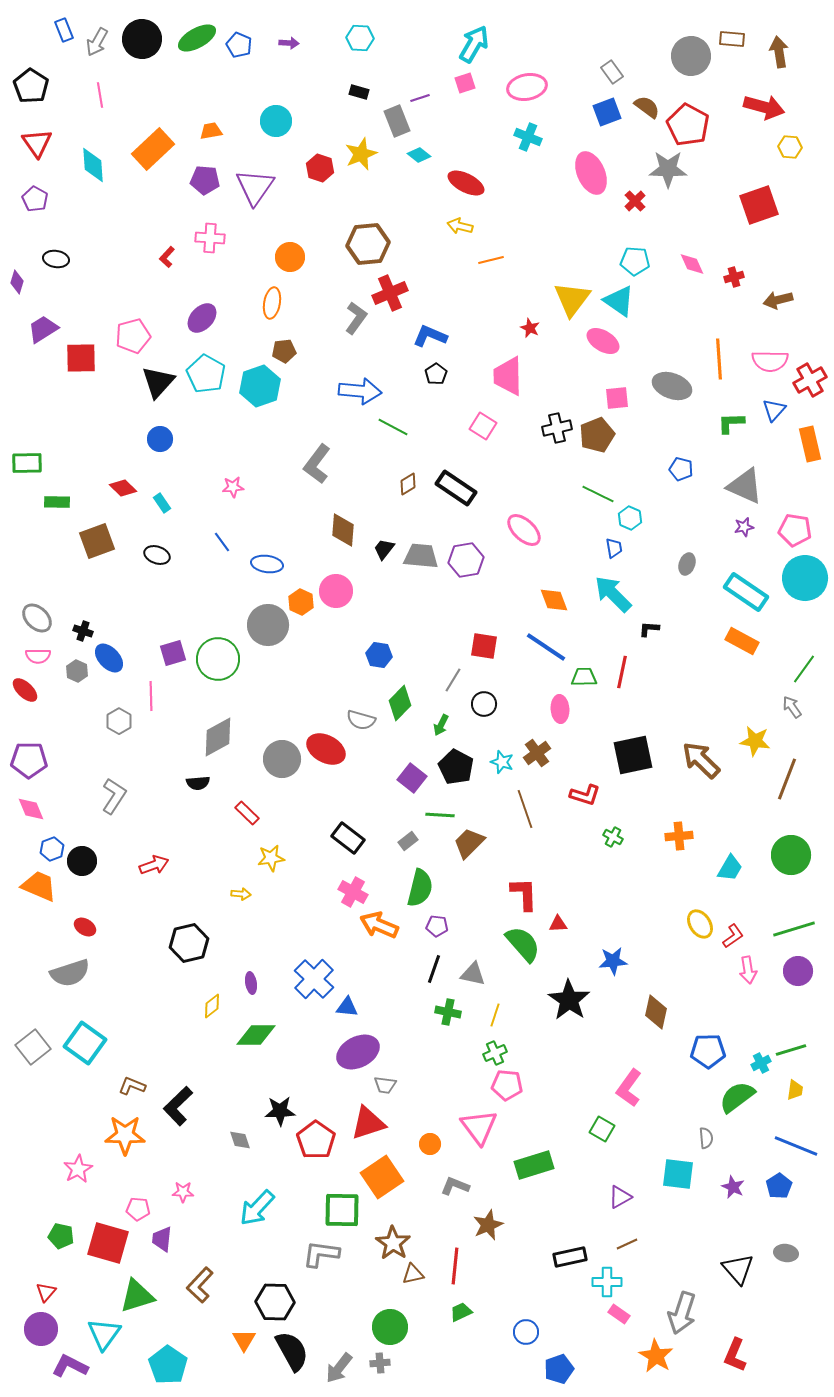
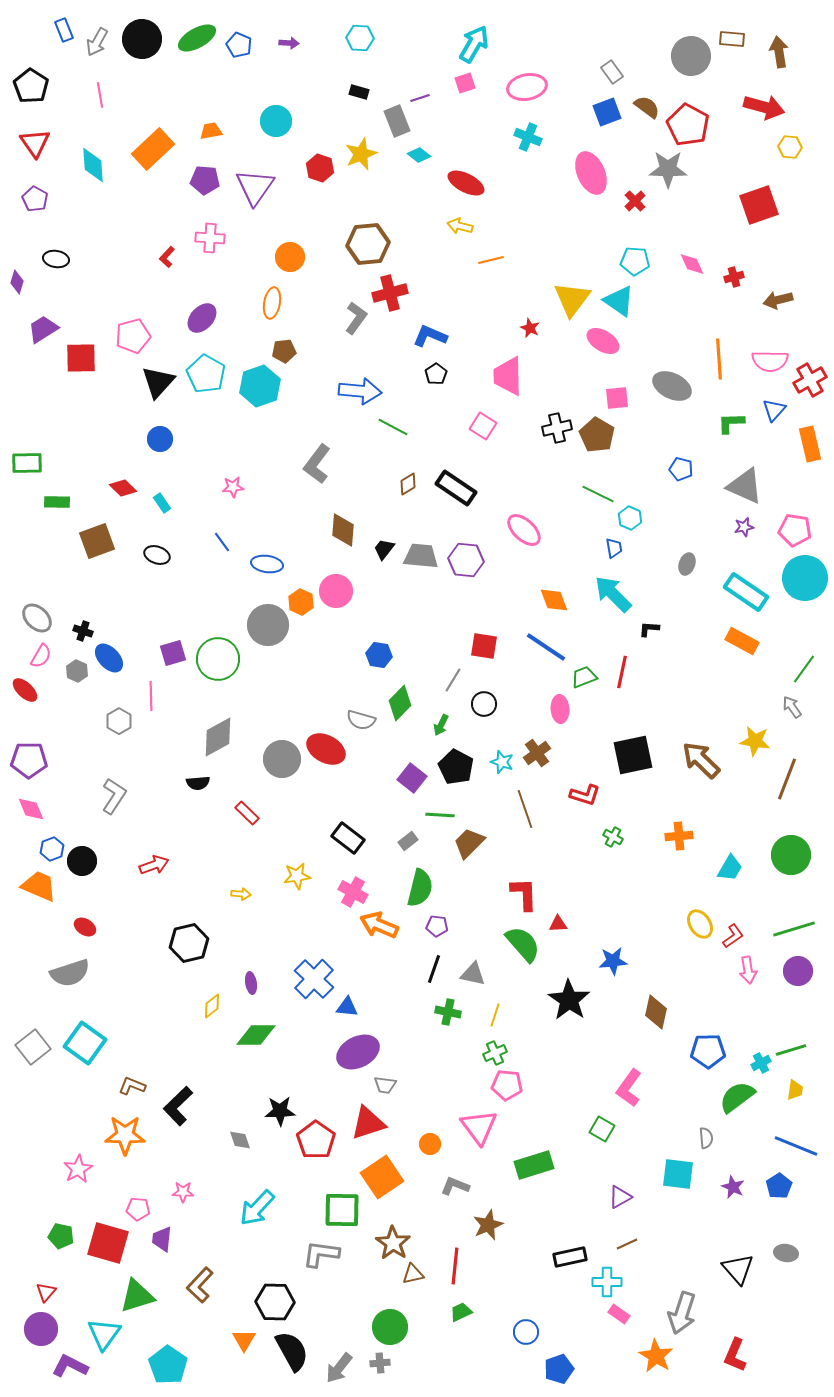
red triangle at (37, 143): moved 2 px left
red cross at (390, 293): rotated 8 degrees clockwise
gray ellipse at (672, 386): rotated 6 degrees clockwise
brown pentagon at (597, 435): rotated 20 degrees counterclockwise
purple hexagon at (466, 560): rotated 16 degrees clockwise
pink semicircle at (38, 656): moved 3 px right; rotated 60 degrees counterclockwise
green trapezoid at (584, 677): rotated 20 degrees counterclockwise
yellow star at (271, 858): moved 26 px right, 18 px down
